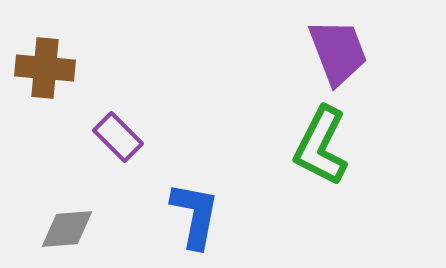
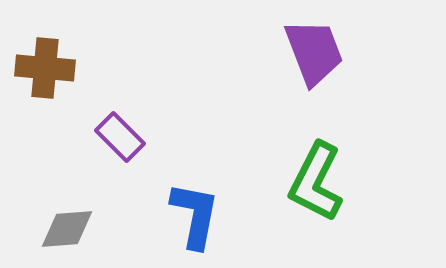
purple trapezoid: moved 24 px left
purple rectangle: moved 2 px right
green L-shape: moved 5 px left, 36 px down
